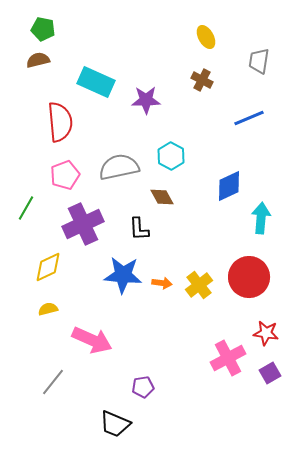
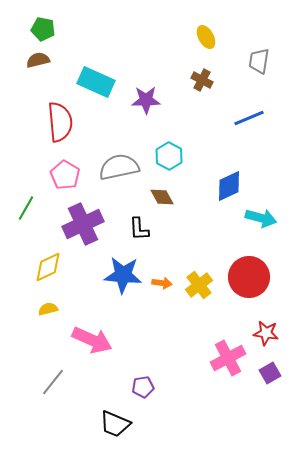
cyan hexagon: moved 2 px left
pink pentagon: rotated 20 degrees counterclockwise
cyan arrow: rotated 100 degrees clockwise
